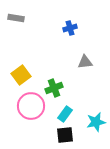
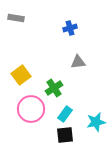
gray triangle: moved 7 px left
green cross: rotated 12 degrees counterclockwise
pink circle: moved 3 px down
